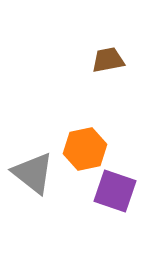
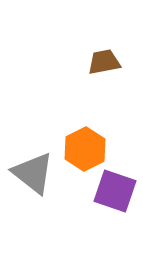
brown trapezoid: moved 4 px left, 2 px down
orange hexagon: rotated 15 degrees counterclockwise
